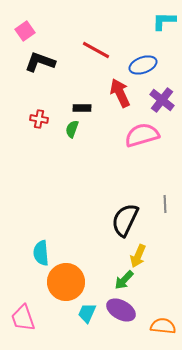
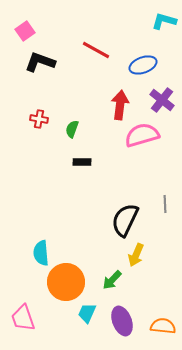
cyan L-shape: rotated 15 degrees clockwise
red arrow: moved 12 px down; rotated 32 degrees clockwise
black rectangle: moved 54 px down
yellow arrow: moved 2 px left, 1 px up
green arrow: moved 12 px left
purple ellipse: moved 1 px right, 11 px down; rotated 40 degrees clockwise
